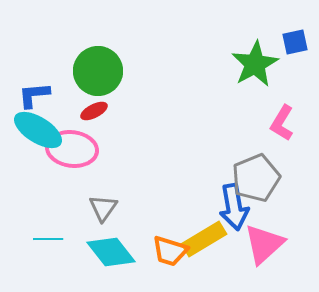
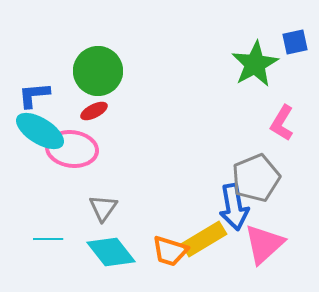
cyan ellipse: moved 2 px right, 1 px down
